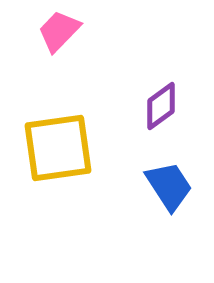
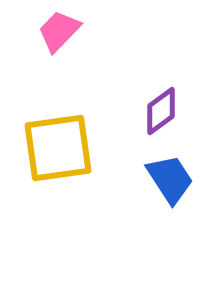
purple diamond: moved 5 px down
blue trapezoid: moved 1 px right, 7 px up
